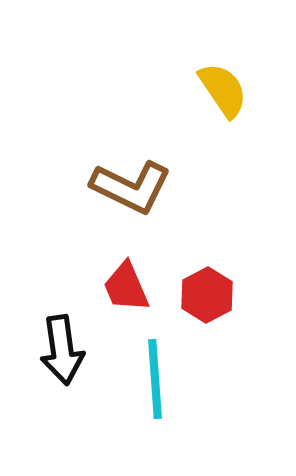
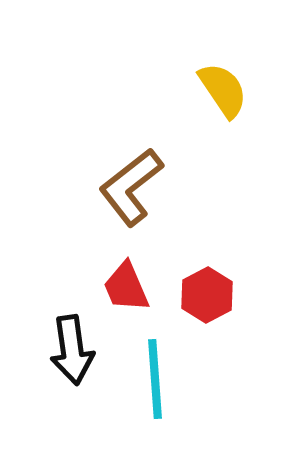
brown L-shape: rotated 116 degrees clockwise
black arrow: moved 10 px right
